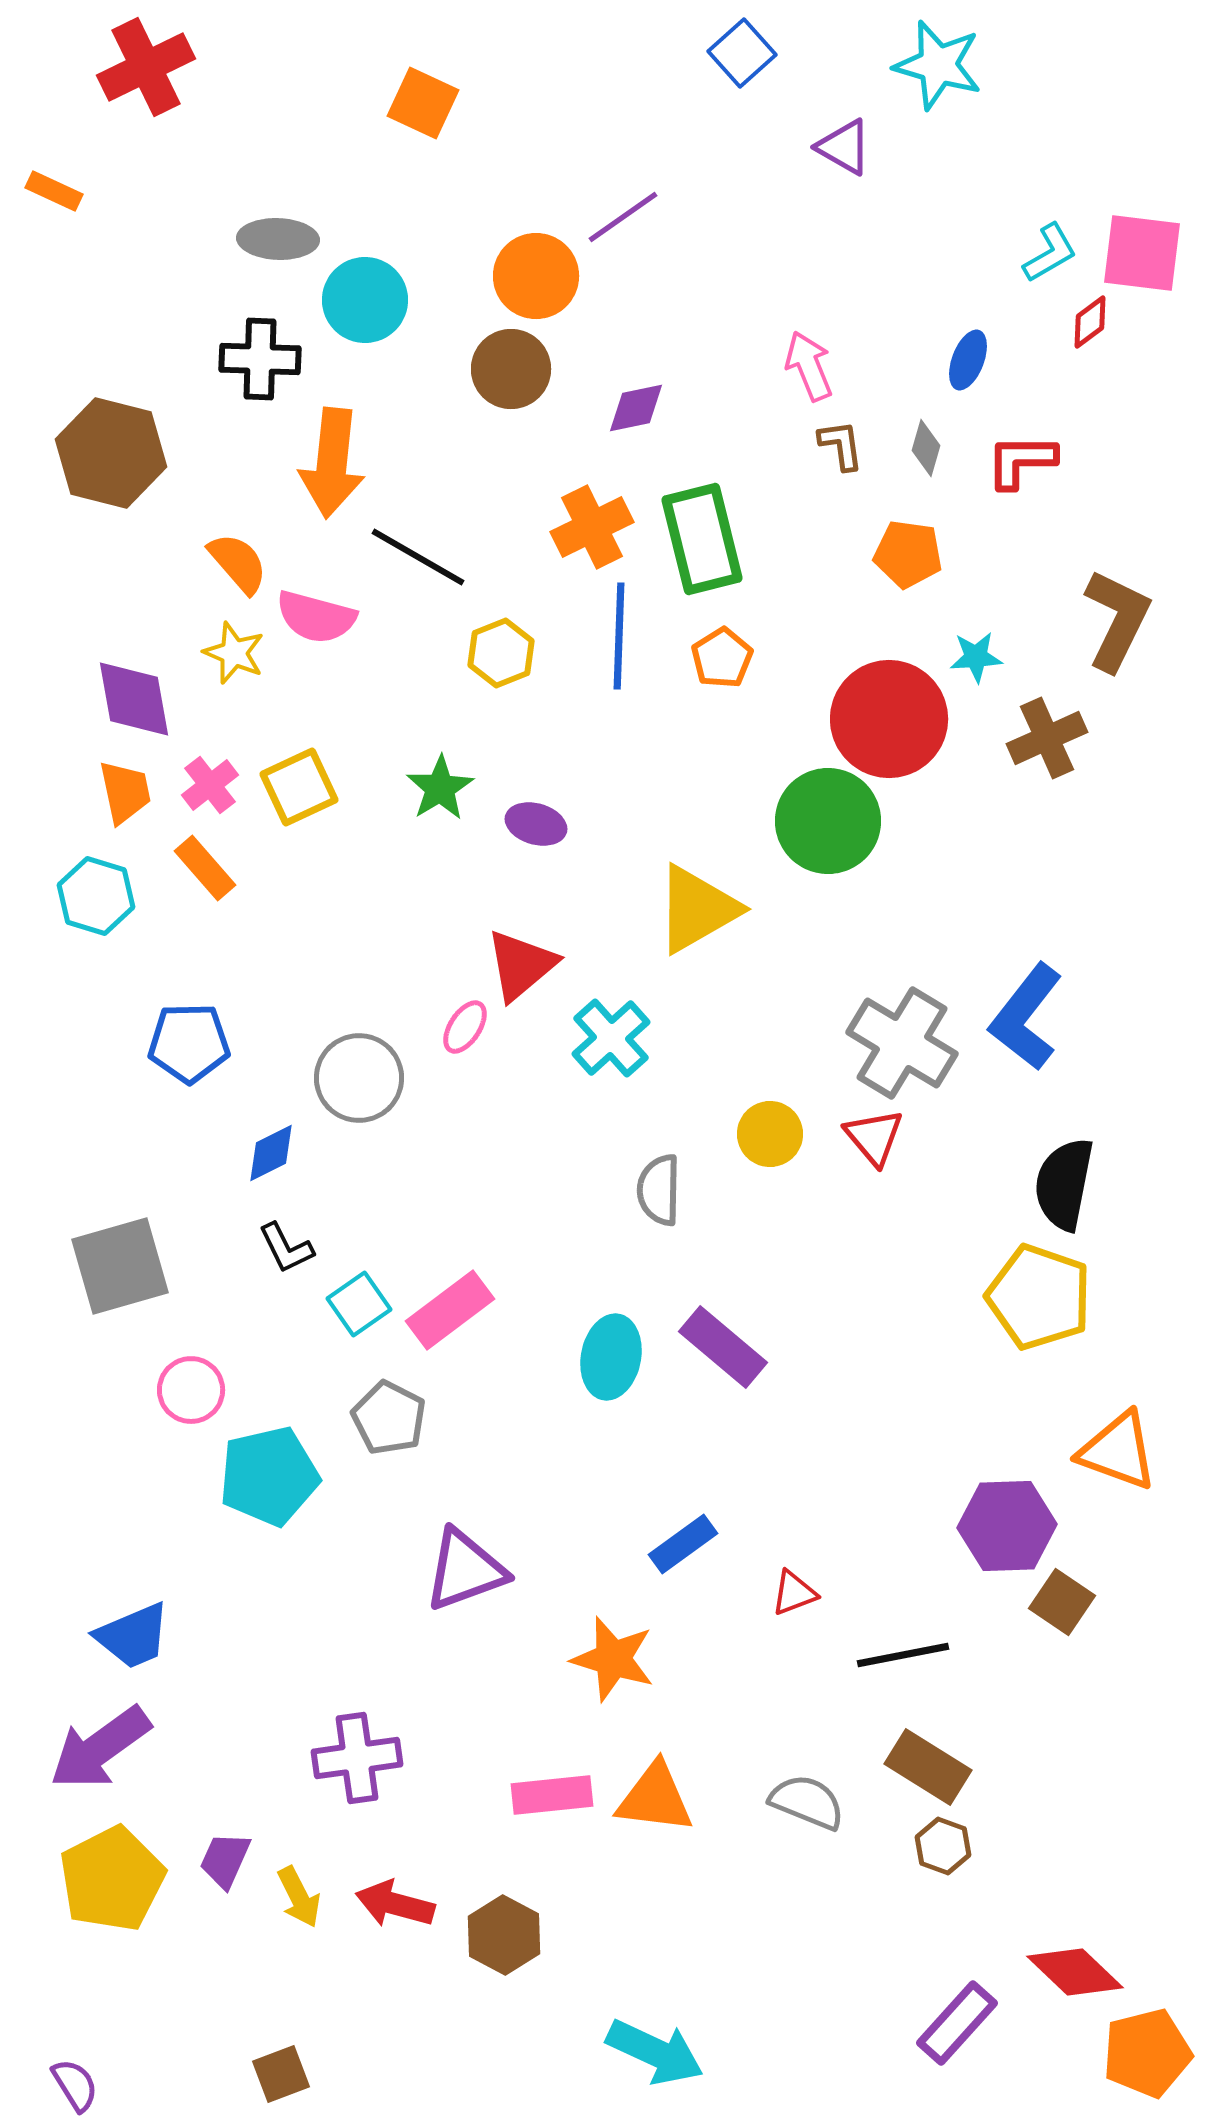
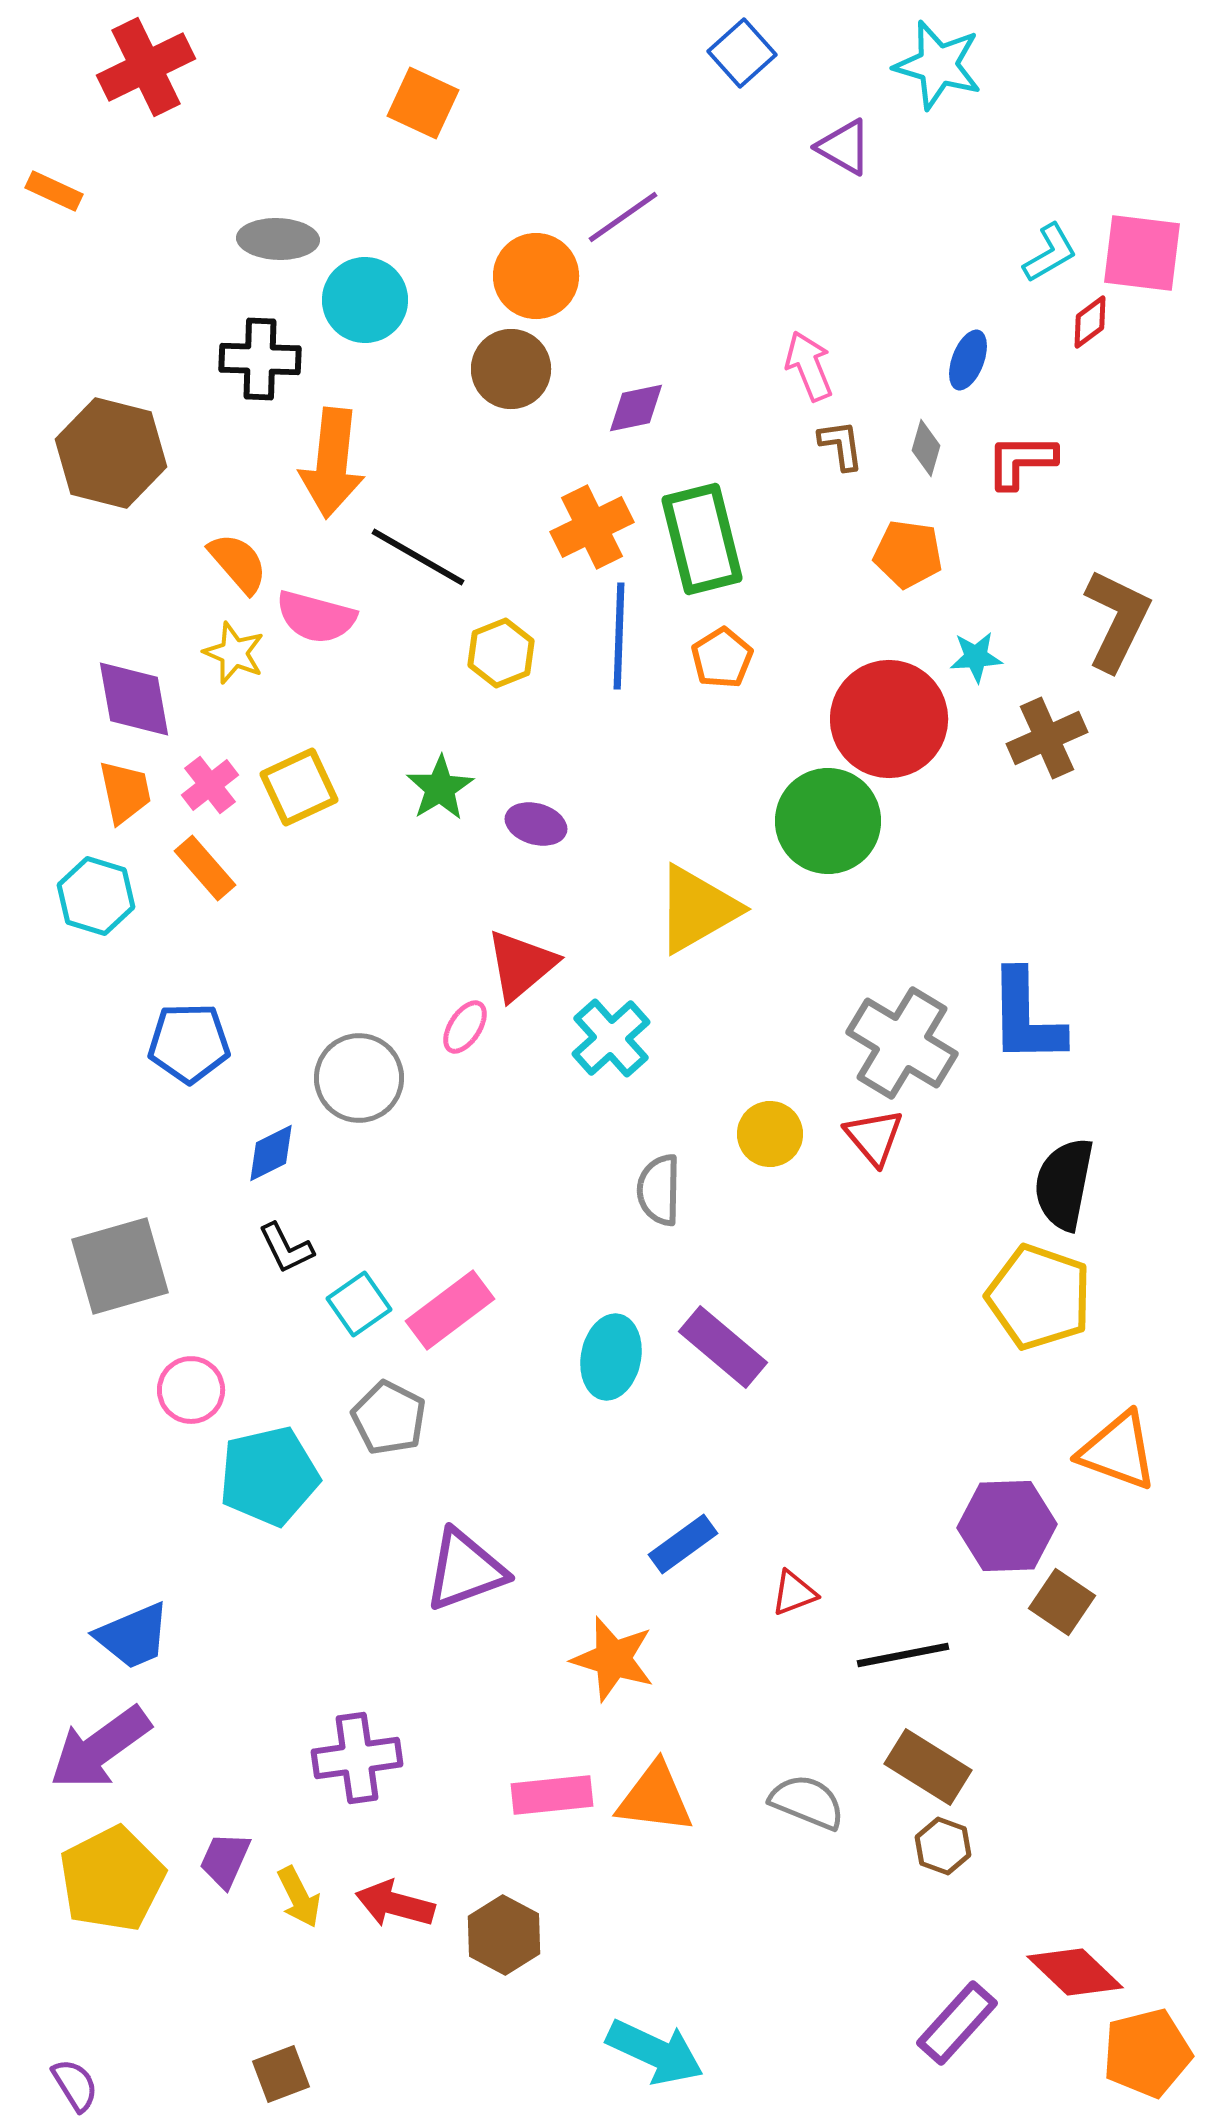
blue L-shape at (1026, 1017): rotated 39 degrees counterclockwise
